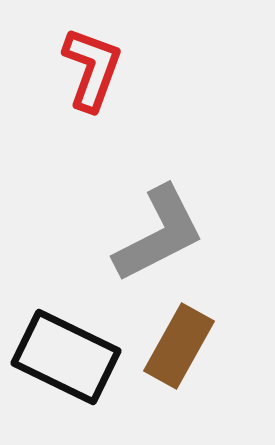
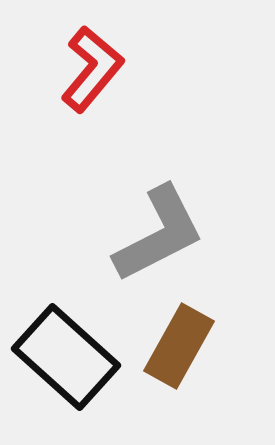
red L-shape: rotated 20 degrees clockwise
black rectangle: rotated 16 degrees clockwise
